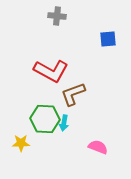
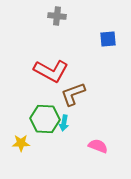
pink semicircle: moved 1 px up
